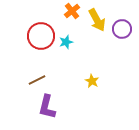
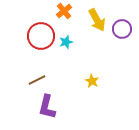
orange cross: moved 8 px left
